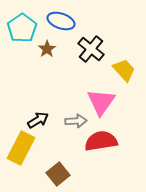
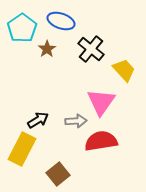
yellow rectangle: moved 1 px right, 1 px down
